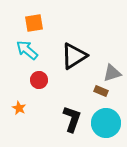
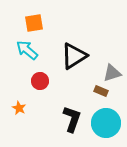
red circle: moved 1 px right, 1 px down
